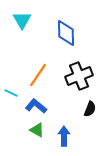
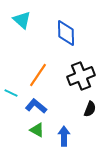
cyan triangle: rotated 18 degrees counterclockwise
black cross: moved 2 px right
